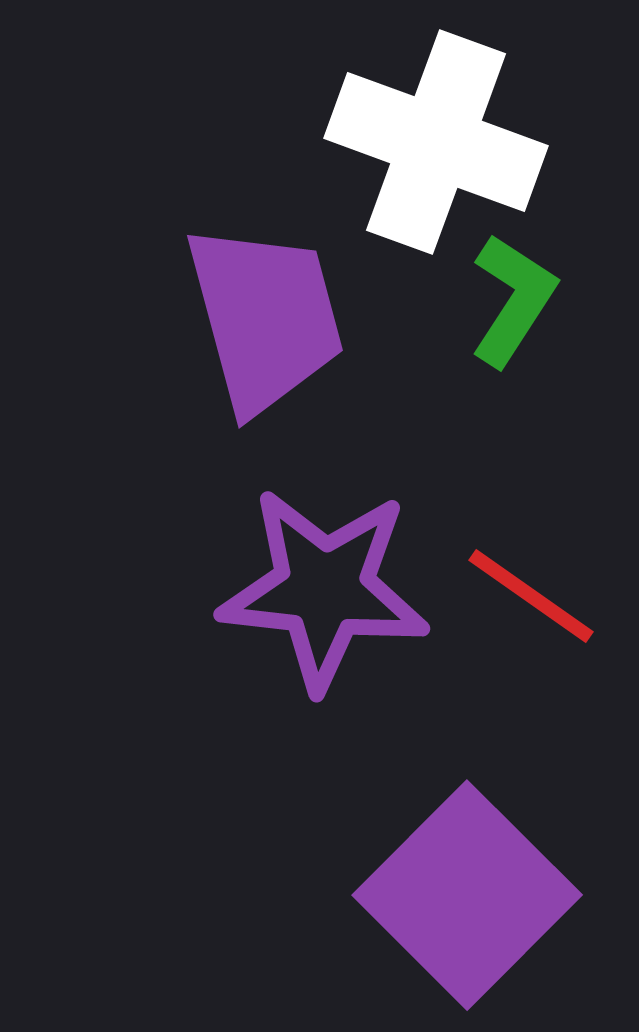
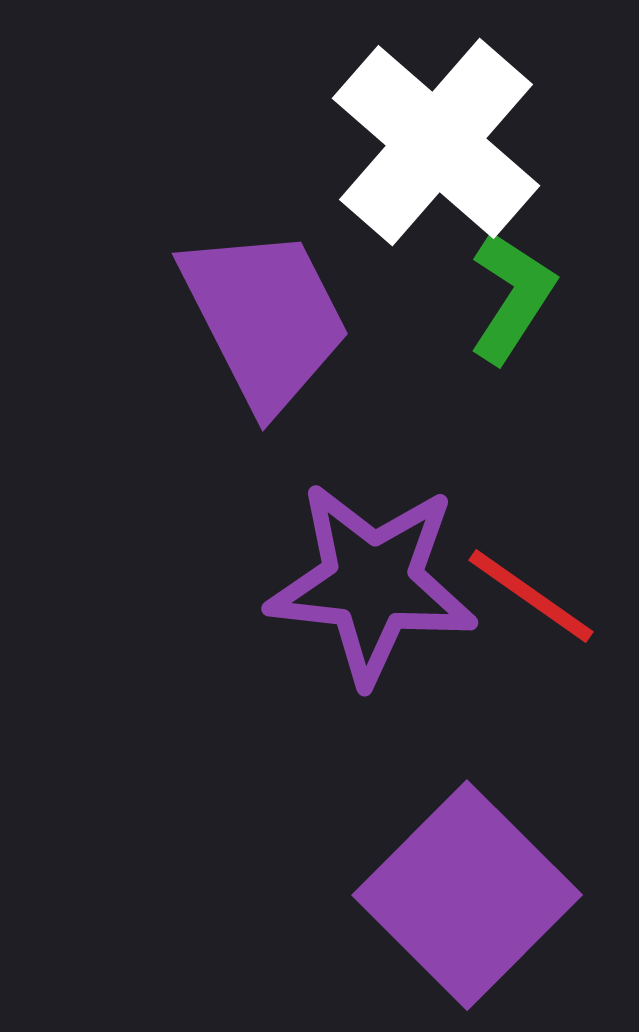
white cross: rotated 21 degrees clockwise
green L-shape: moved 1 px left, 3 px up
purple trapezoid: rotated 12 degrees counterclockwise
purple star: moved 48 px right, 6 px up
